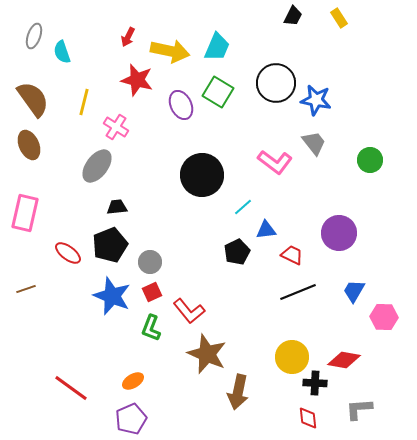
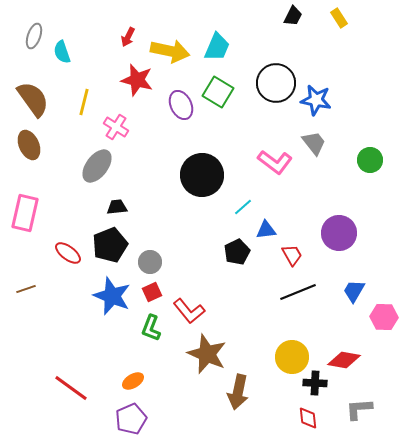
red trapezoid at (292, 255): rotated 35 degrees clockwise
